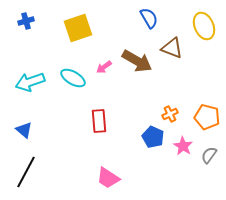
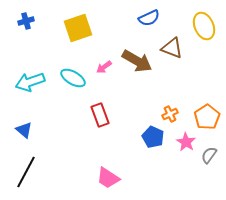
blue semicircle: rotated 95 degrees clockwise
orange pentagon: rotated 25 degrees clockwise
red rectangle: moved 1 px right, 6 px up; rotated 15 degrees counterclockwise
pink star: moved 3 px right, 4 px up
